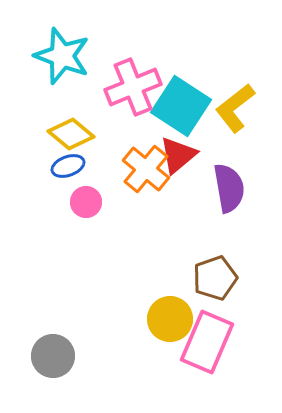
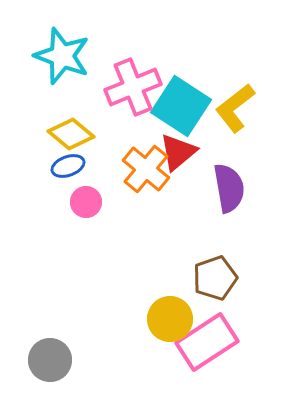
red triangle: moved 3 px up
pink rectangle: rotated 34 degrees clockwise
gray circle: moved 3 px left, 4 px down
